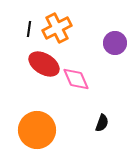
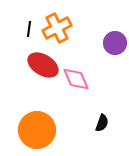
red ellipse: moved 1 px left, 1 px down
